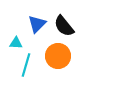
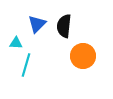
black semicircle: rotated 45 degrees clockwise
orange circle: moved 25 px right
